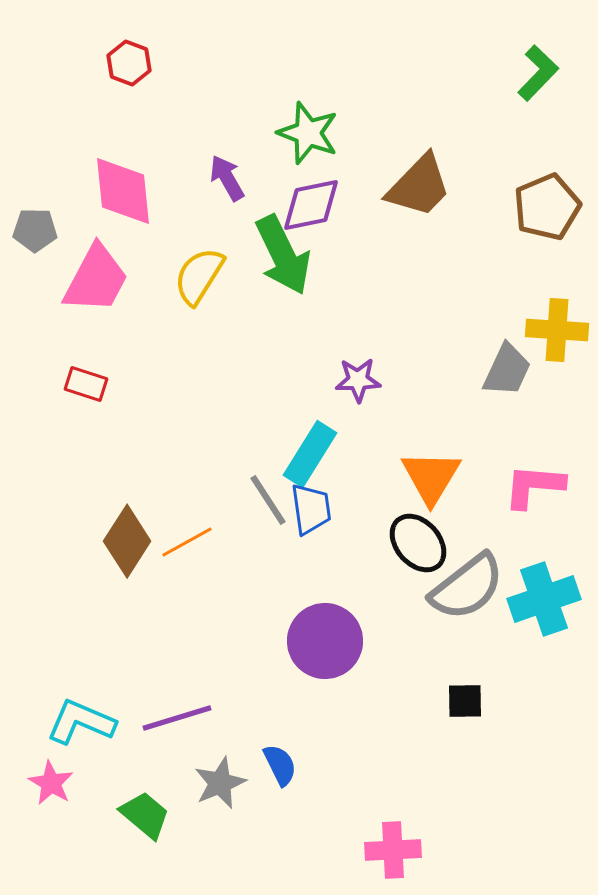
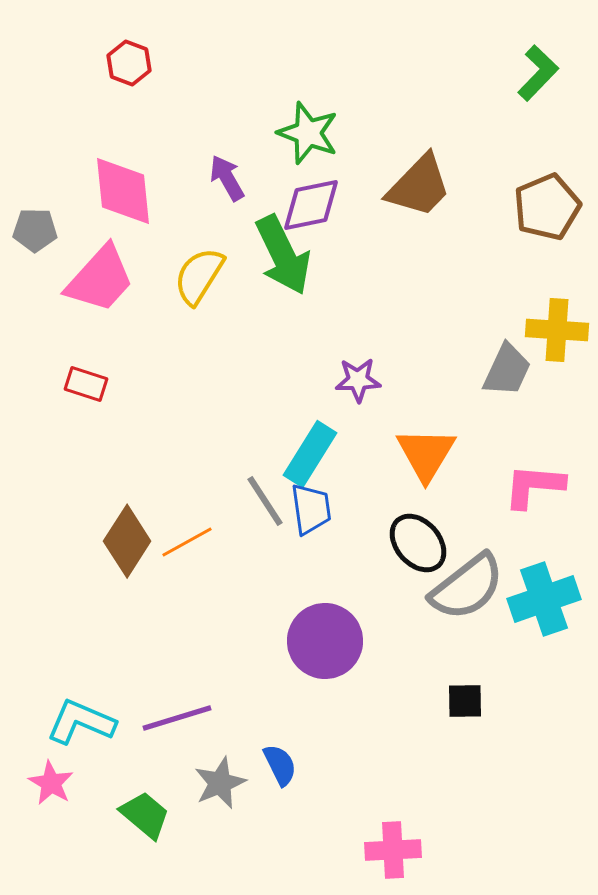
pink trapezoid: moved 4 px right; rotated 14 degrees clockwise
orange triangle: moved 5 px left, 23 px up
gray line: moved 3 px left, 1 px down
